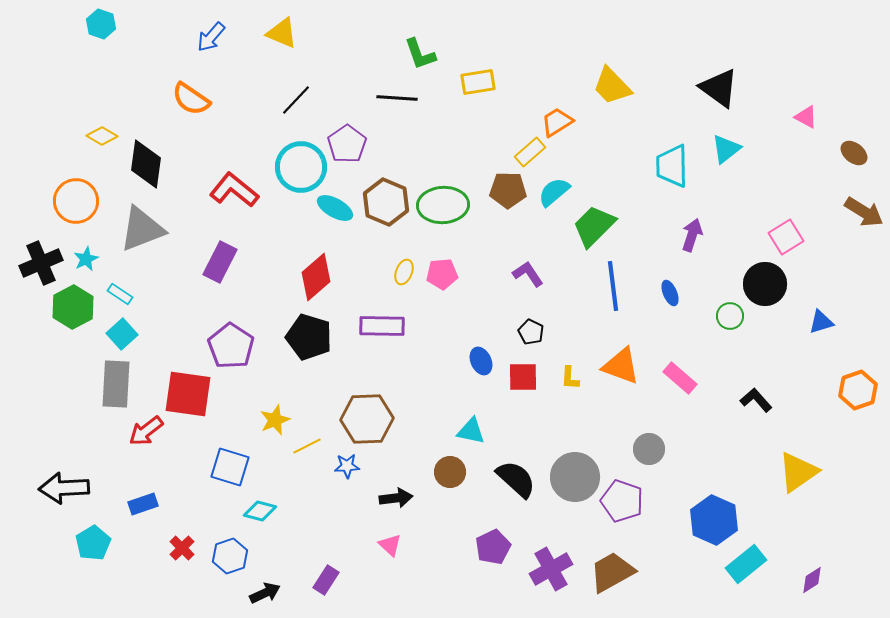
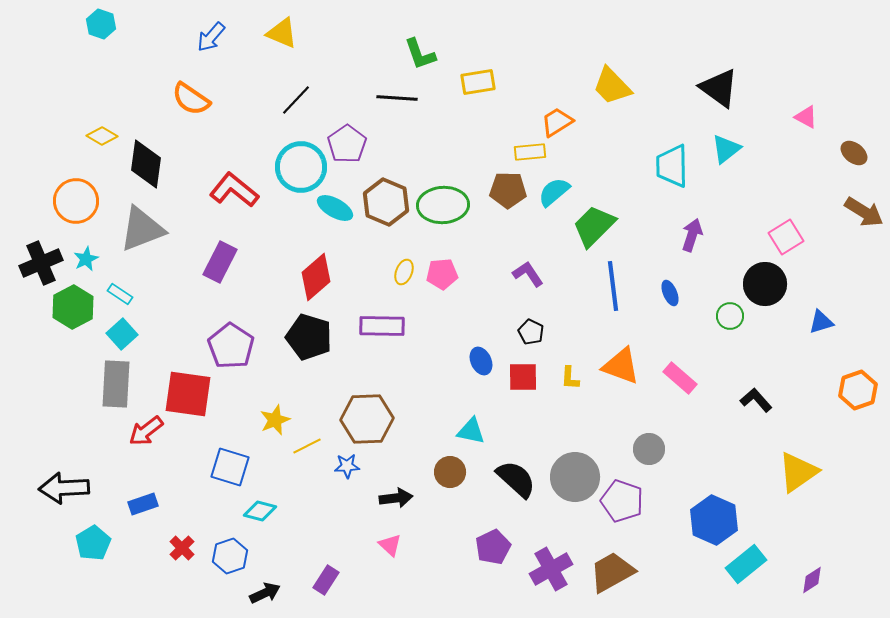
yellow rectangle at (530, 152): rotated 36 degrees clockwise
